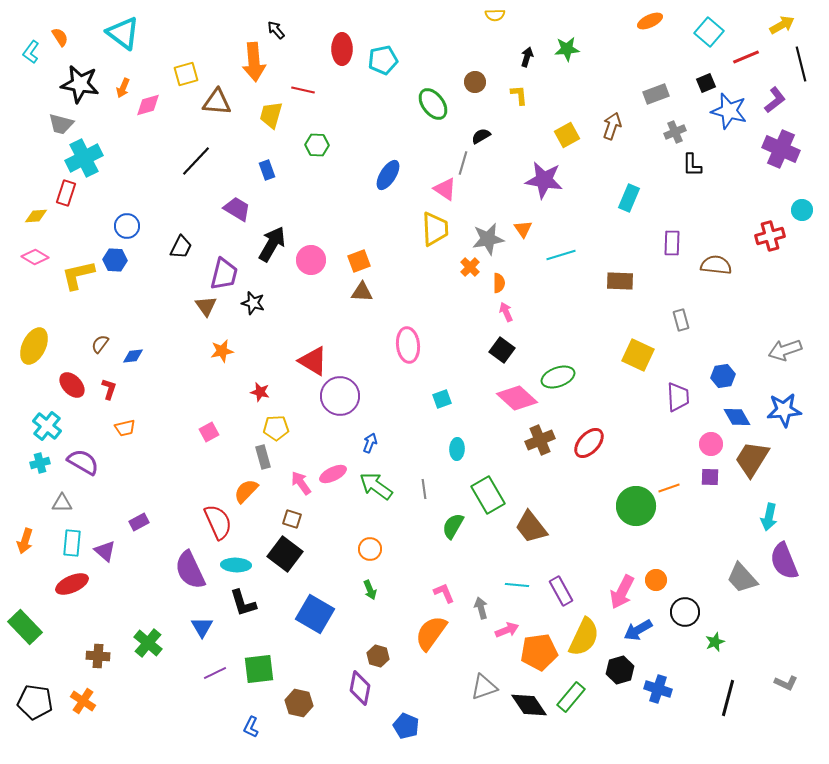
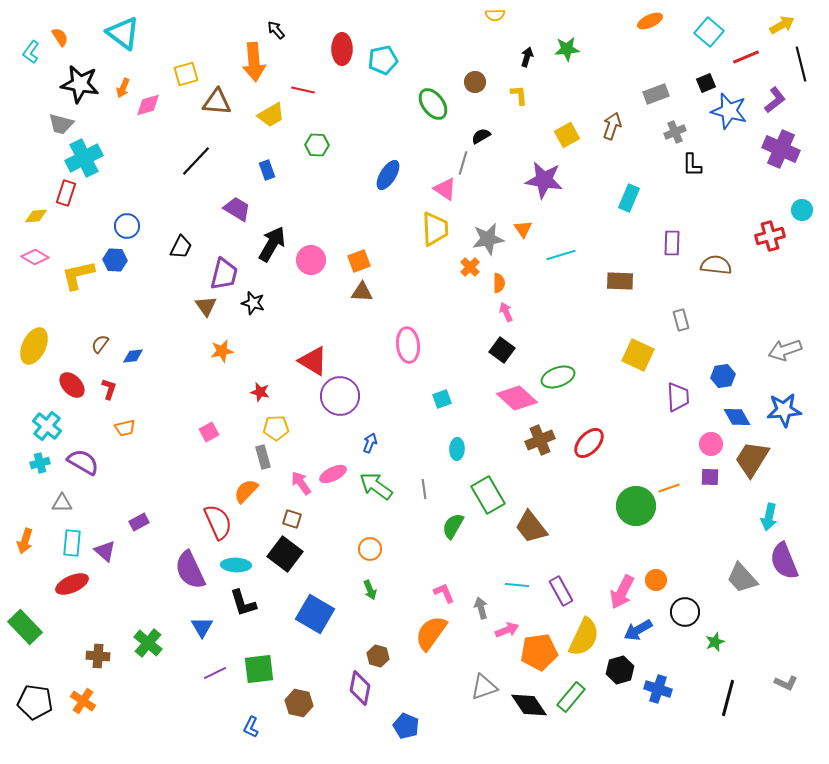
yellow trapezoid at (271, 115): rotated 136 degrees counterclockwise
